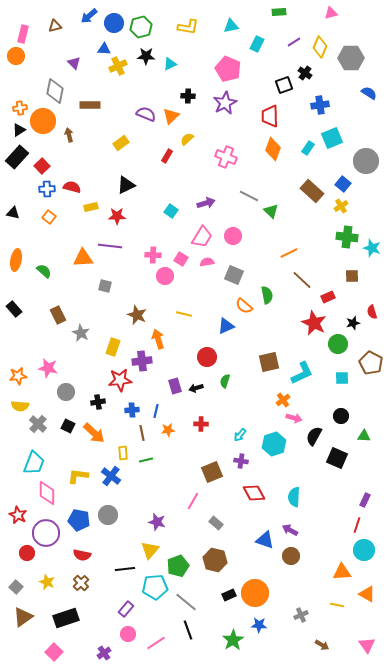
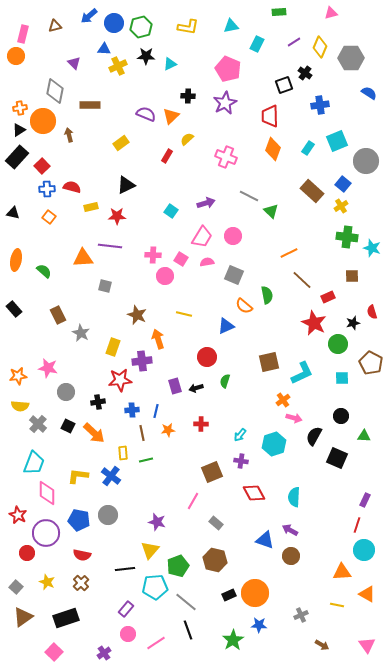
cyan square at (332, 138): moved 5 px right, 3 px down
